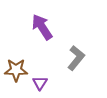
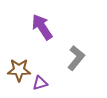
brown star: moved 3 px right
purple triangle: rotated 42 degrees clockwise
